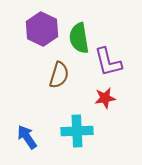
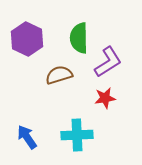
purple hexagon: moved 15 px left, 10 px down
green semicircle: rotated 8 degrees clockwise
purple L-shape: rotated 108 degrees counterclockwise
brown semicircle: rotated 124 degrees counterclockwise
cyan cross: moved 4 px down
